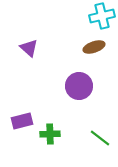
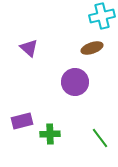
brown ellipse: moved 2 px left, 1 px down
purple circle: moved 4 px left, 4 px up
green line: rotated 15 degrees clockwise
